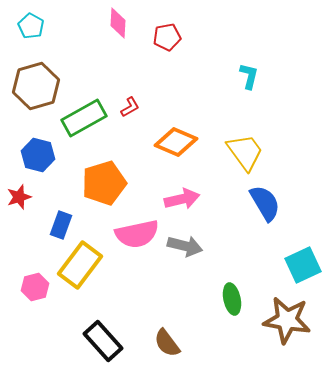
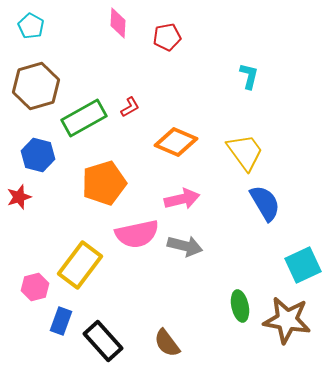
blue rectangle: moved 96 px down
green ellipse: moved 8 px right, 7 px down
